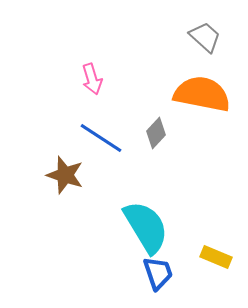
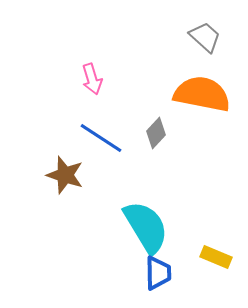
blue trapezoid: rotated 18 degrees clockwise
